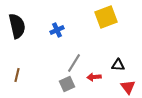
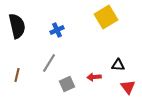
yellow square: rotated 10 degrees counterclockwise
gray line: moved 25 px left
